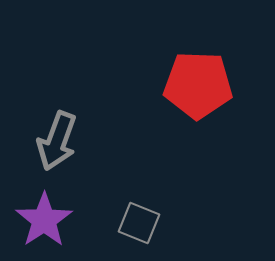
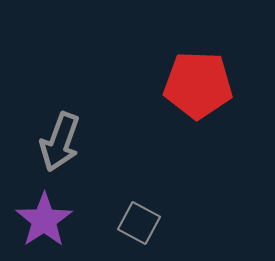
gray arrow: moved 3 px right, 1 px down
gray square: rotated 6 degrees clockwise
